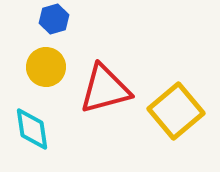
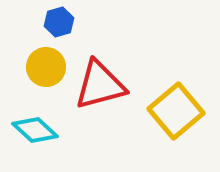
blue hexagon: moved 5 px right, 3 px down
red triangle: moved 5 px left, 4 px up
cyan diamond: moved 3 px right, 1 px down; rotated 39 degrees counterclockwise
